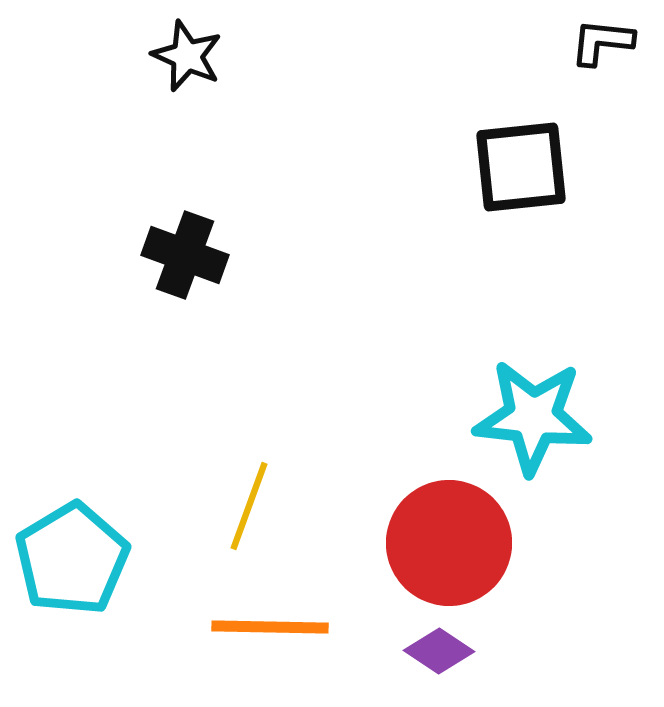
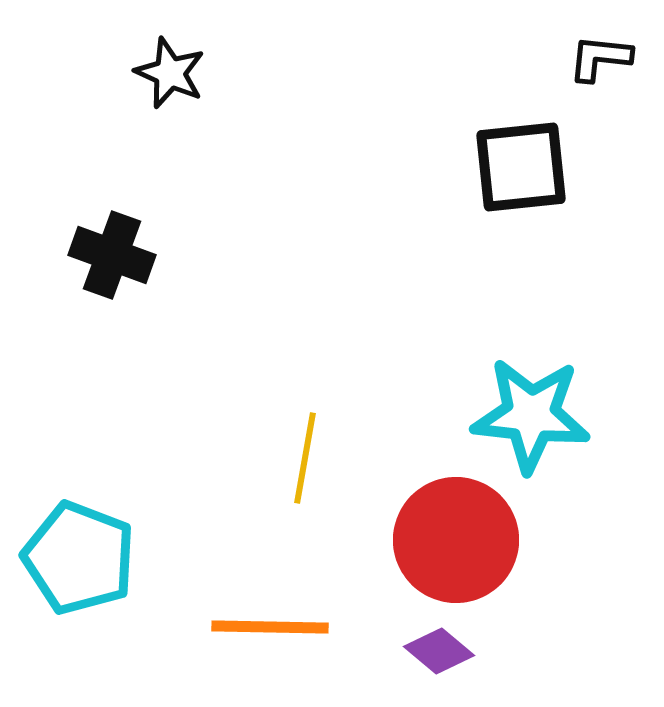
black L-shape: moved 2 px left, 16 px down
black star: moved 17 px left, 17 px down
black cross: moved 73 px left
cyan star: moved 2 px left, 2 px up
yellow line: moved 56 px right, 48 px up; rotated 10 degrees counterclockwise
red circle: moved 7 px right, 3 px up
cyan pentagon: moved 7 px right, 1 px up; rotated 20 degrees counterclockwise
purple diamond: rotated 6 degrees clockwise
